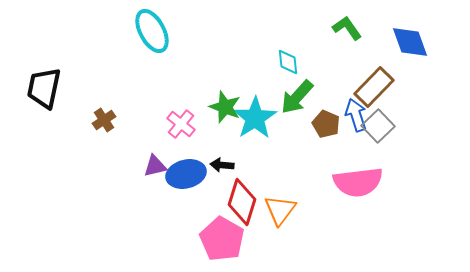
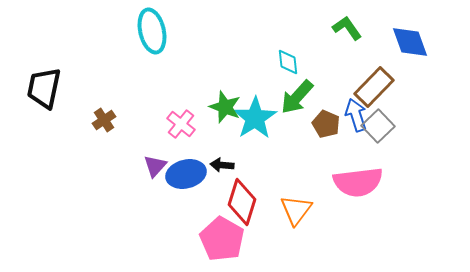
cyan ellipse: rotated 15 degrees clockwise
purple triangle: rotated 35 degrees counterclockwise
orange triangle: moved 16 px right
